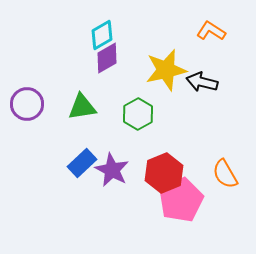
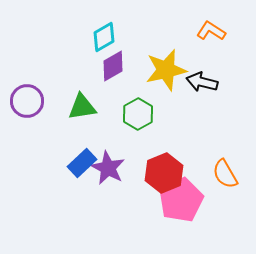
cyan diamond: moved 2 px right, 2 px down
purple diamond: moved 6 px right, 8 px down
purple circle: moved 3 px up
purple star: moved 4 px left, 2 px up
